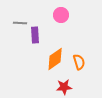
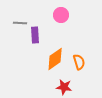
red star: rotated 14 degrees clockwise
